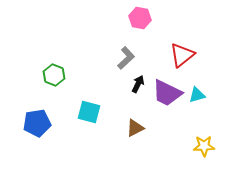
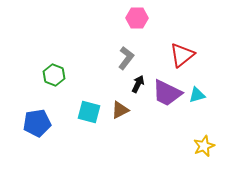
pink hexagon: moved 3 px left; rotated 10 degrees counterclockwise
gray L-shape: rotated 10 degrees counterclockwise
brown triangle: moved 15 px left, 18 px up
yellow star: rotated 20 degrees counterclockwise
